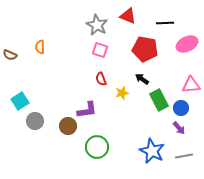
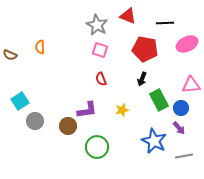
black arrow: rotated 104 degrees counterclockwise
yellow star: moved 17 px down
blue star: moved 2 px right, 10 px up
